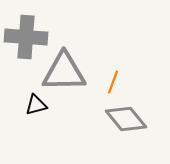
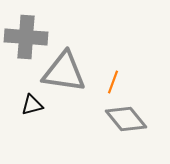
gray triangle: rotated 9 degrees clockwise
black triangle: moved 4 px left
